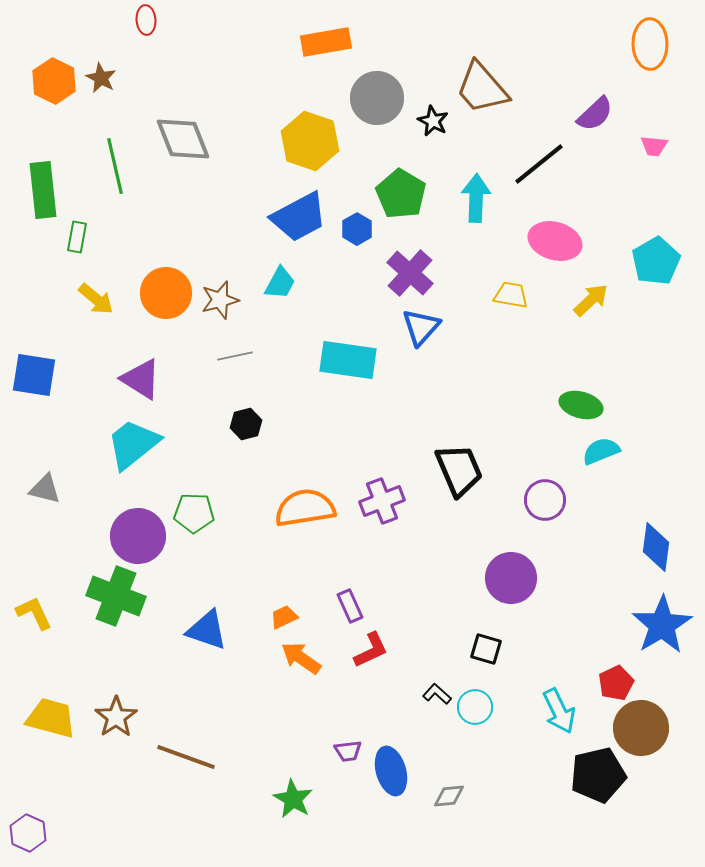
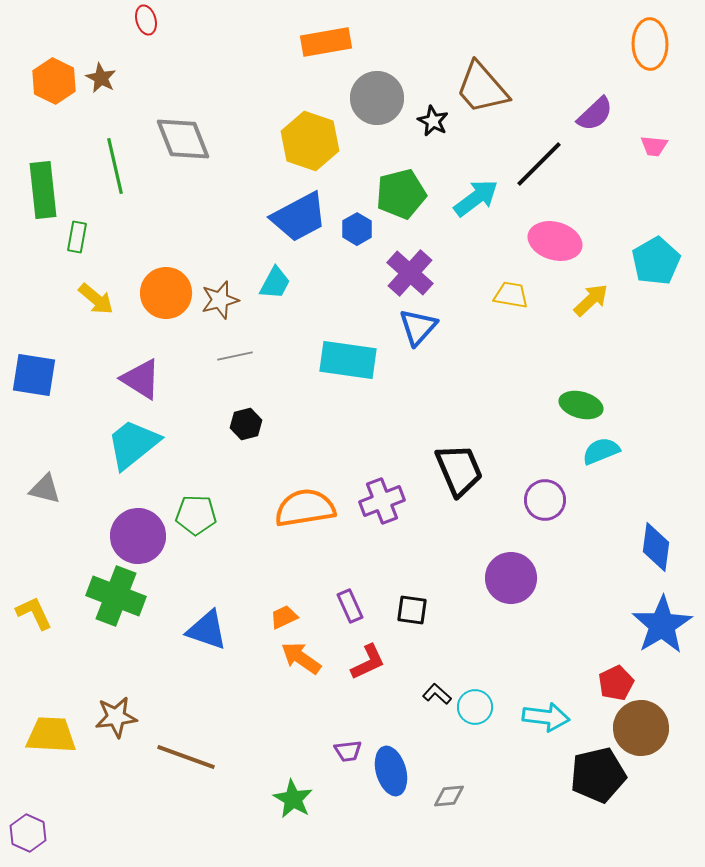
red ellipse at (146, 20): rotated 12 degrees counterclockwise
black line at (539, 164): rotated 6 degrees counterclockwise
green pentagon at (401, 194): rotated 27 degrees clockwise
cyan arrow at (476, 198): rotated 51 degrees clockwise
cyan trapezoid at (280, 283): moved 5 px left
blue triangle at (421, 327): moved 3 px left
green pentagon at (194, 513): moved 2 px right, 2 px down
black square at (486, 649): moved 74 px left, 39 px up; rotated 8 degrees counterclockwise
red L-shape at (371, 650): moved 3 px left, 12 px down
cyan arrow at (559, 711): moved 13 px left, 6 px down; rotated 57 degrees counterclockwise
brown star at (116, 717): rotated 27 degrees clockwise
yellow trapezoid at (51, 718): moved 17 px down; rotated 12 degrees counterclockwise
